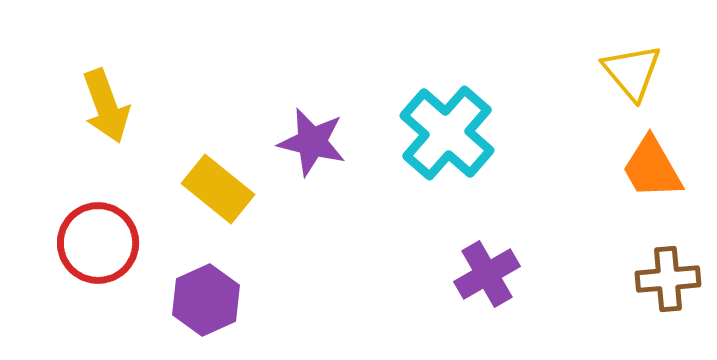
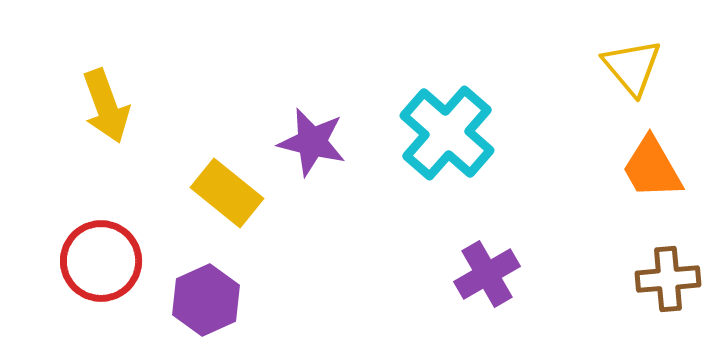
yellow triangle: moved 5 px up
yellow rectangle: moved 9 px right, 4 px down
red circle: moved 3 px right, 18 px down
